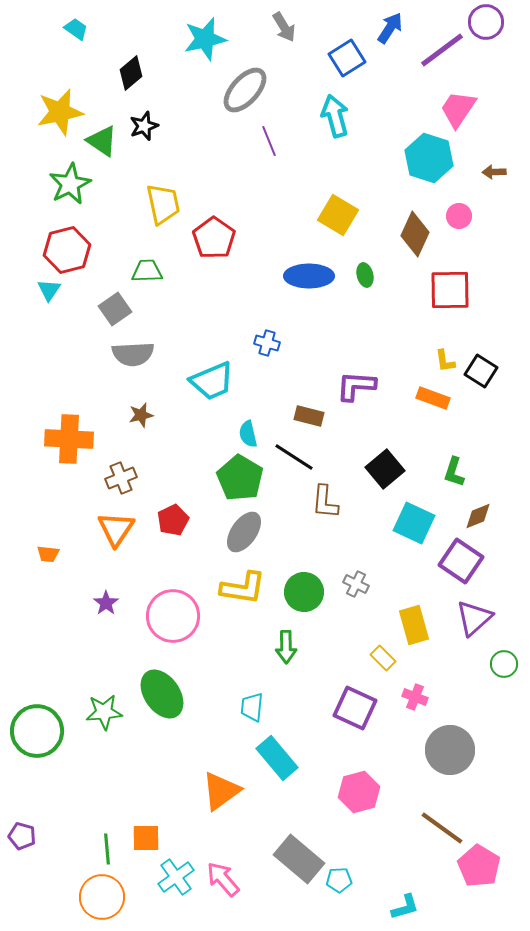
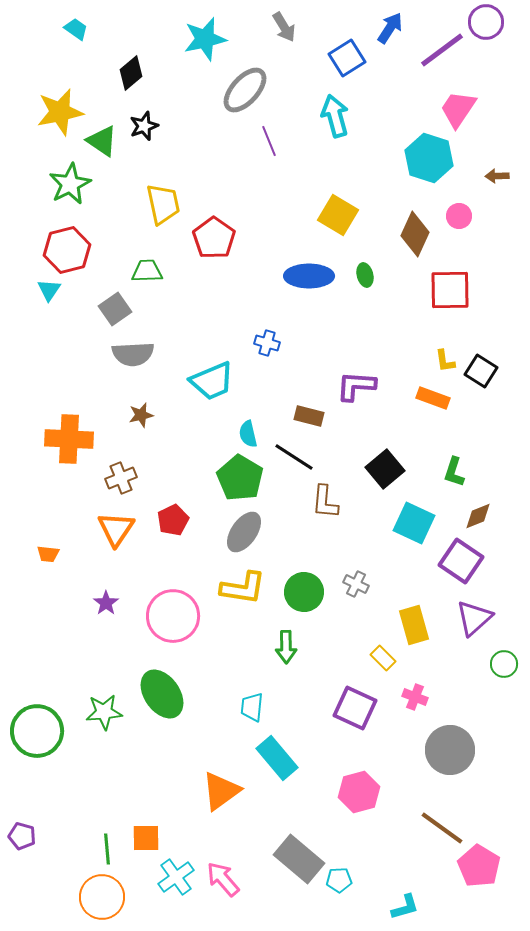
brown arrow at (494, 172): moved 3 px right, 4 px down
